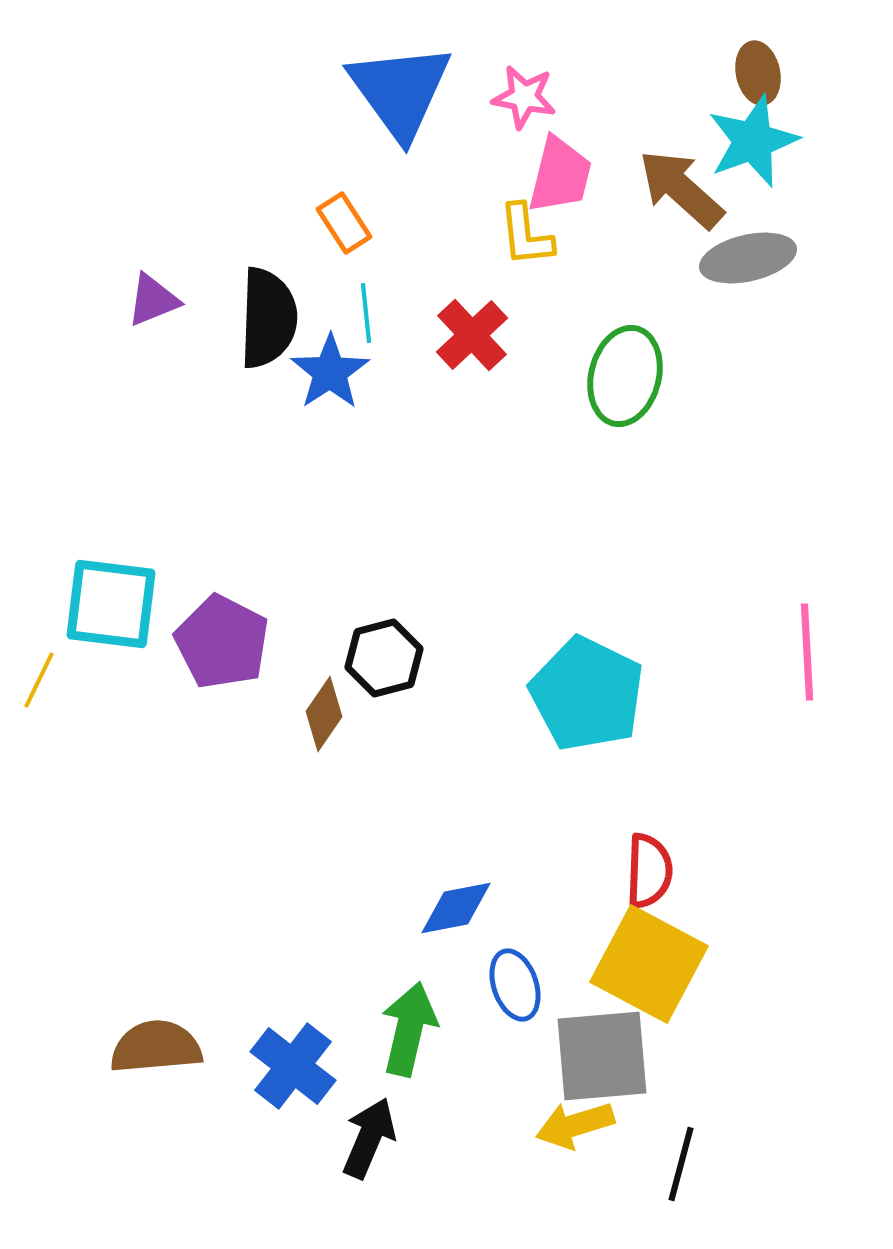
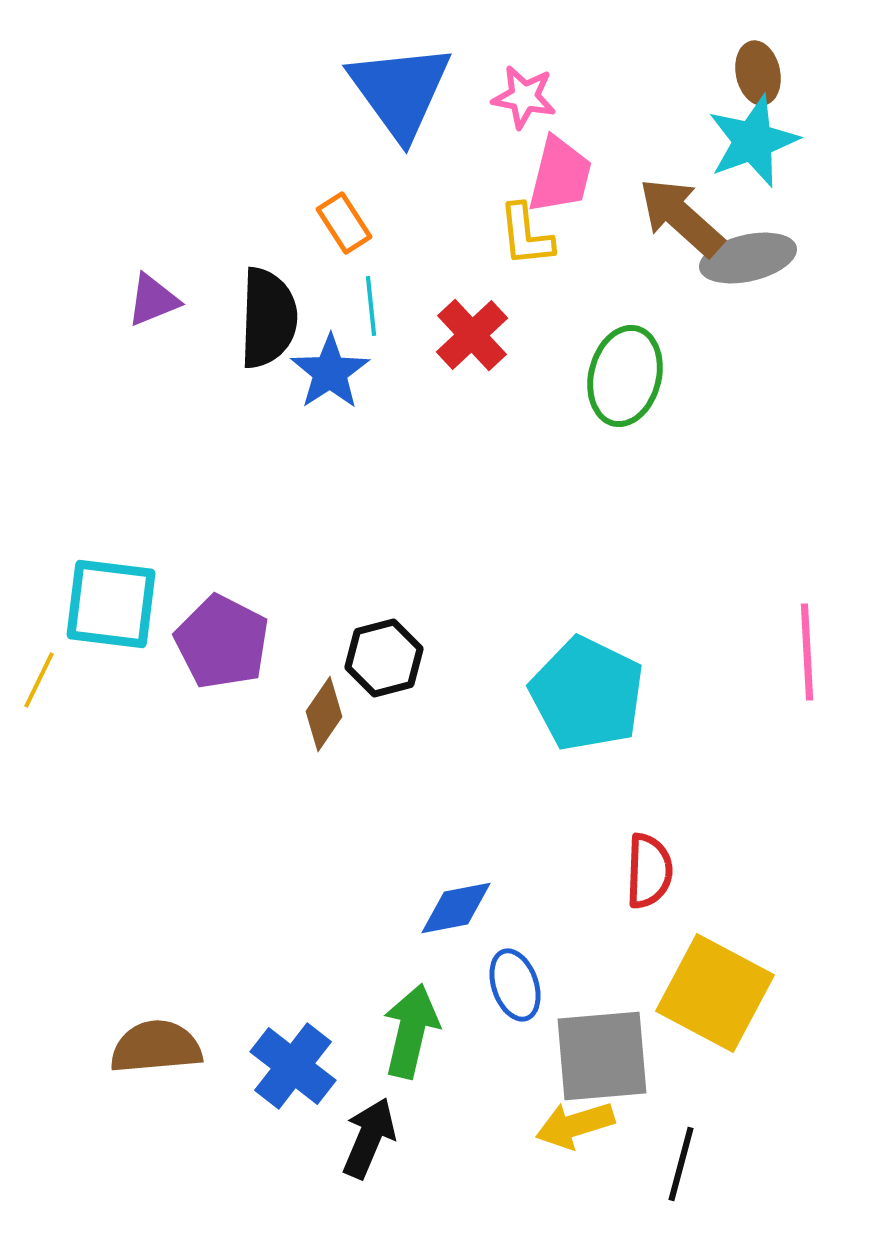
brown arrow: moved 28 px down
cyan line: moved 5 px right, 7 px up
yellow square: moved 66 px right, 29 px down
green arrow: moved 2 px right, 2 px down
